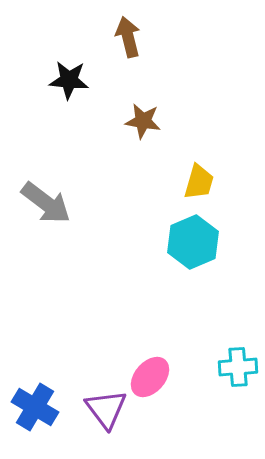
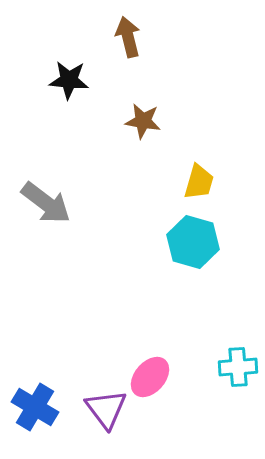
cyan hexagon: rotated 21 degrees counterclockwise
